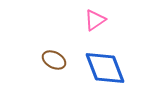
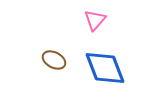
pink triangle: rotated 15 degrees counterclockwise
